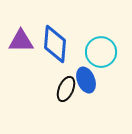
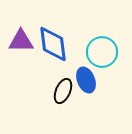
blue diamond: moved 2 px left; rotated 12 degrees counterclockwise
cyan circle: moved 1 px right
black ellipse: moved 3 px left, 2 px down
